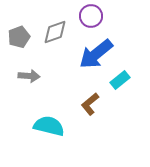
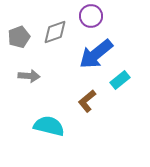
brown L-shape: moved 3 px left, 3 px up
